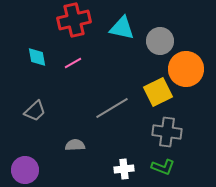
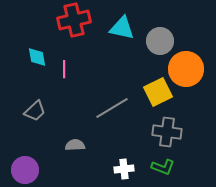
pink line: moved 9 px left, 6 px down; rotated 60 degrees counterclockwise
